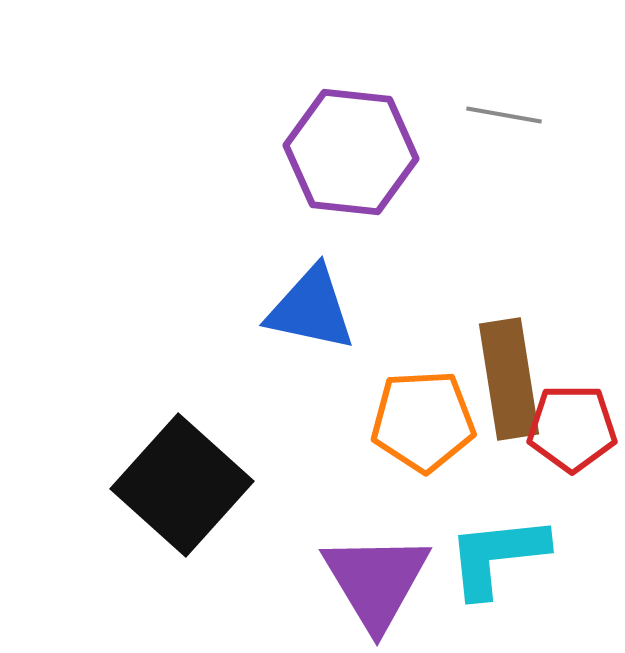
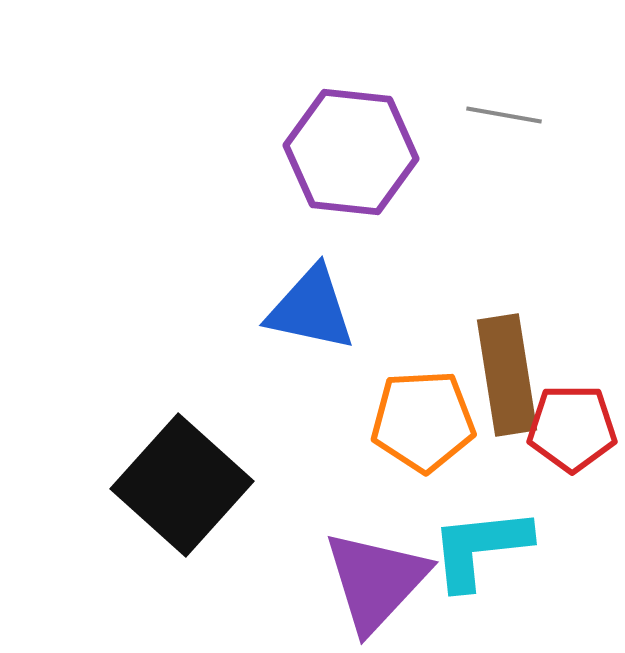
brown rectangle: moved 2 px left, 4 px up
cyan L-shape: moved 17 px left, 8 px up
purple triangle: rotated 14 degrees clockwise
